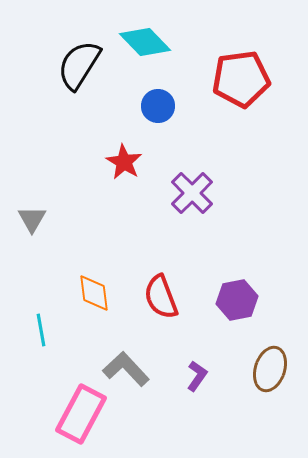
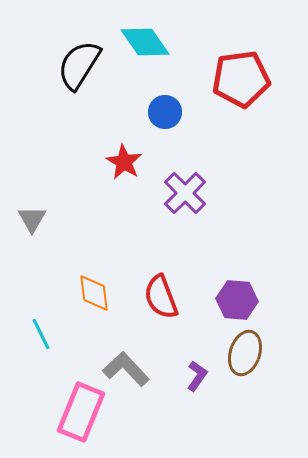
cyan diamond: rotated 9 degrees clockwise
blue circle: moved 7 px right, 6 px down
purple cross: moved 7 px left
purple hexagon: rotated 15 degrees clockwise
cyan line: moved 4 px down; rotated 16 degrees counterclockwise
brown ellipse: moved 25 px left, 16 px up
pink rectangle: moved 2 px up; rotated 6 degrees counterclockwise
